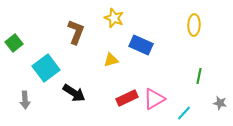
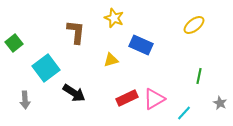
yellow ellipse: rotated 50 degrees clockwise
brown L-shape: rotated 15 degrees counterclockwise
gray star: rotated 16 degrees clockwise
